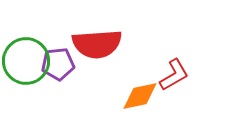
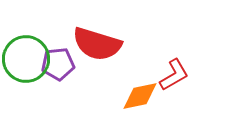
red semicircle: rotated 21 degrees clockwise
green circle: moved 2 px up
